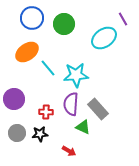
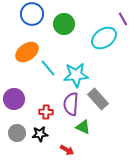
blue circle: moved 4 px up
gray rectangle: moved 10 px up
red arrow: moved 2 px left, 1 px up
